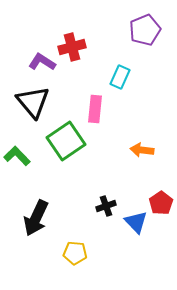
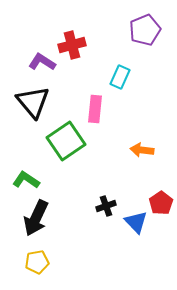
red cross: moved 2 px up
green L-shape: moved 9 px right, 24 px down; rotated 12 degrees counterclockwise
yellow pentagon: moved 38 px left, 9 px down; rotated 15 degrees counterclockwise
